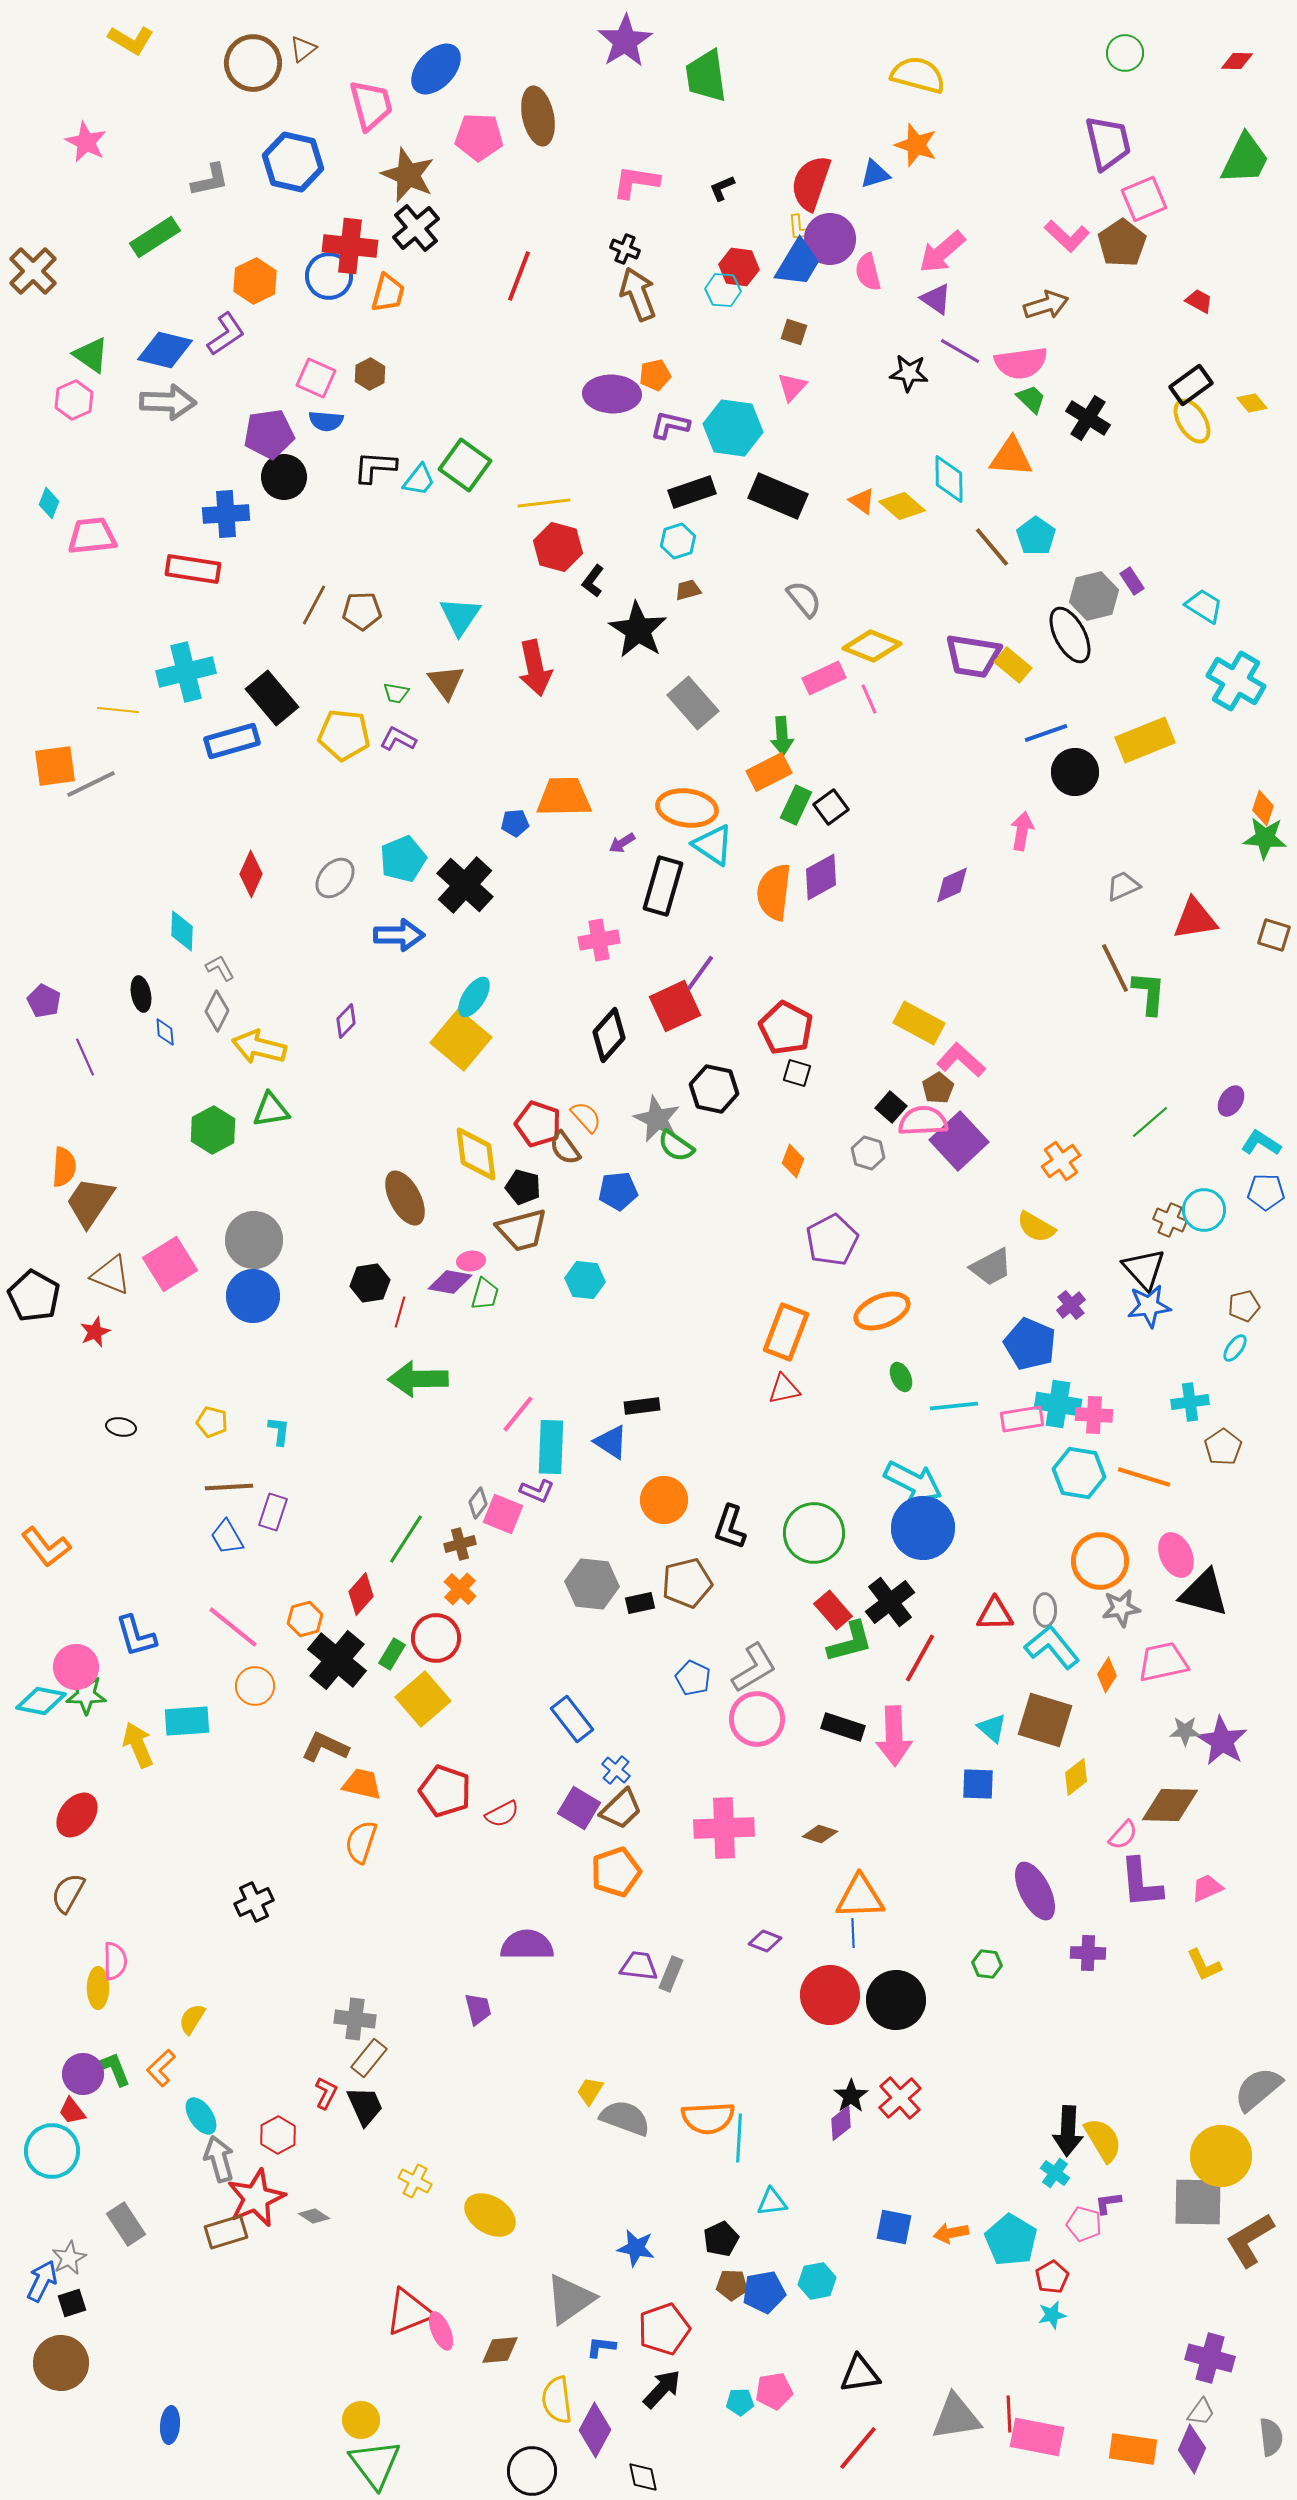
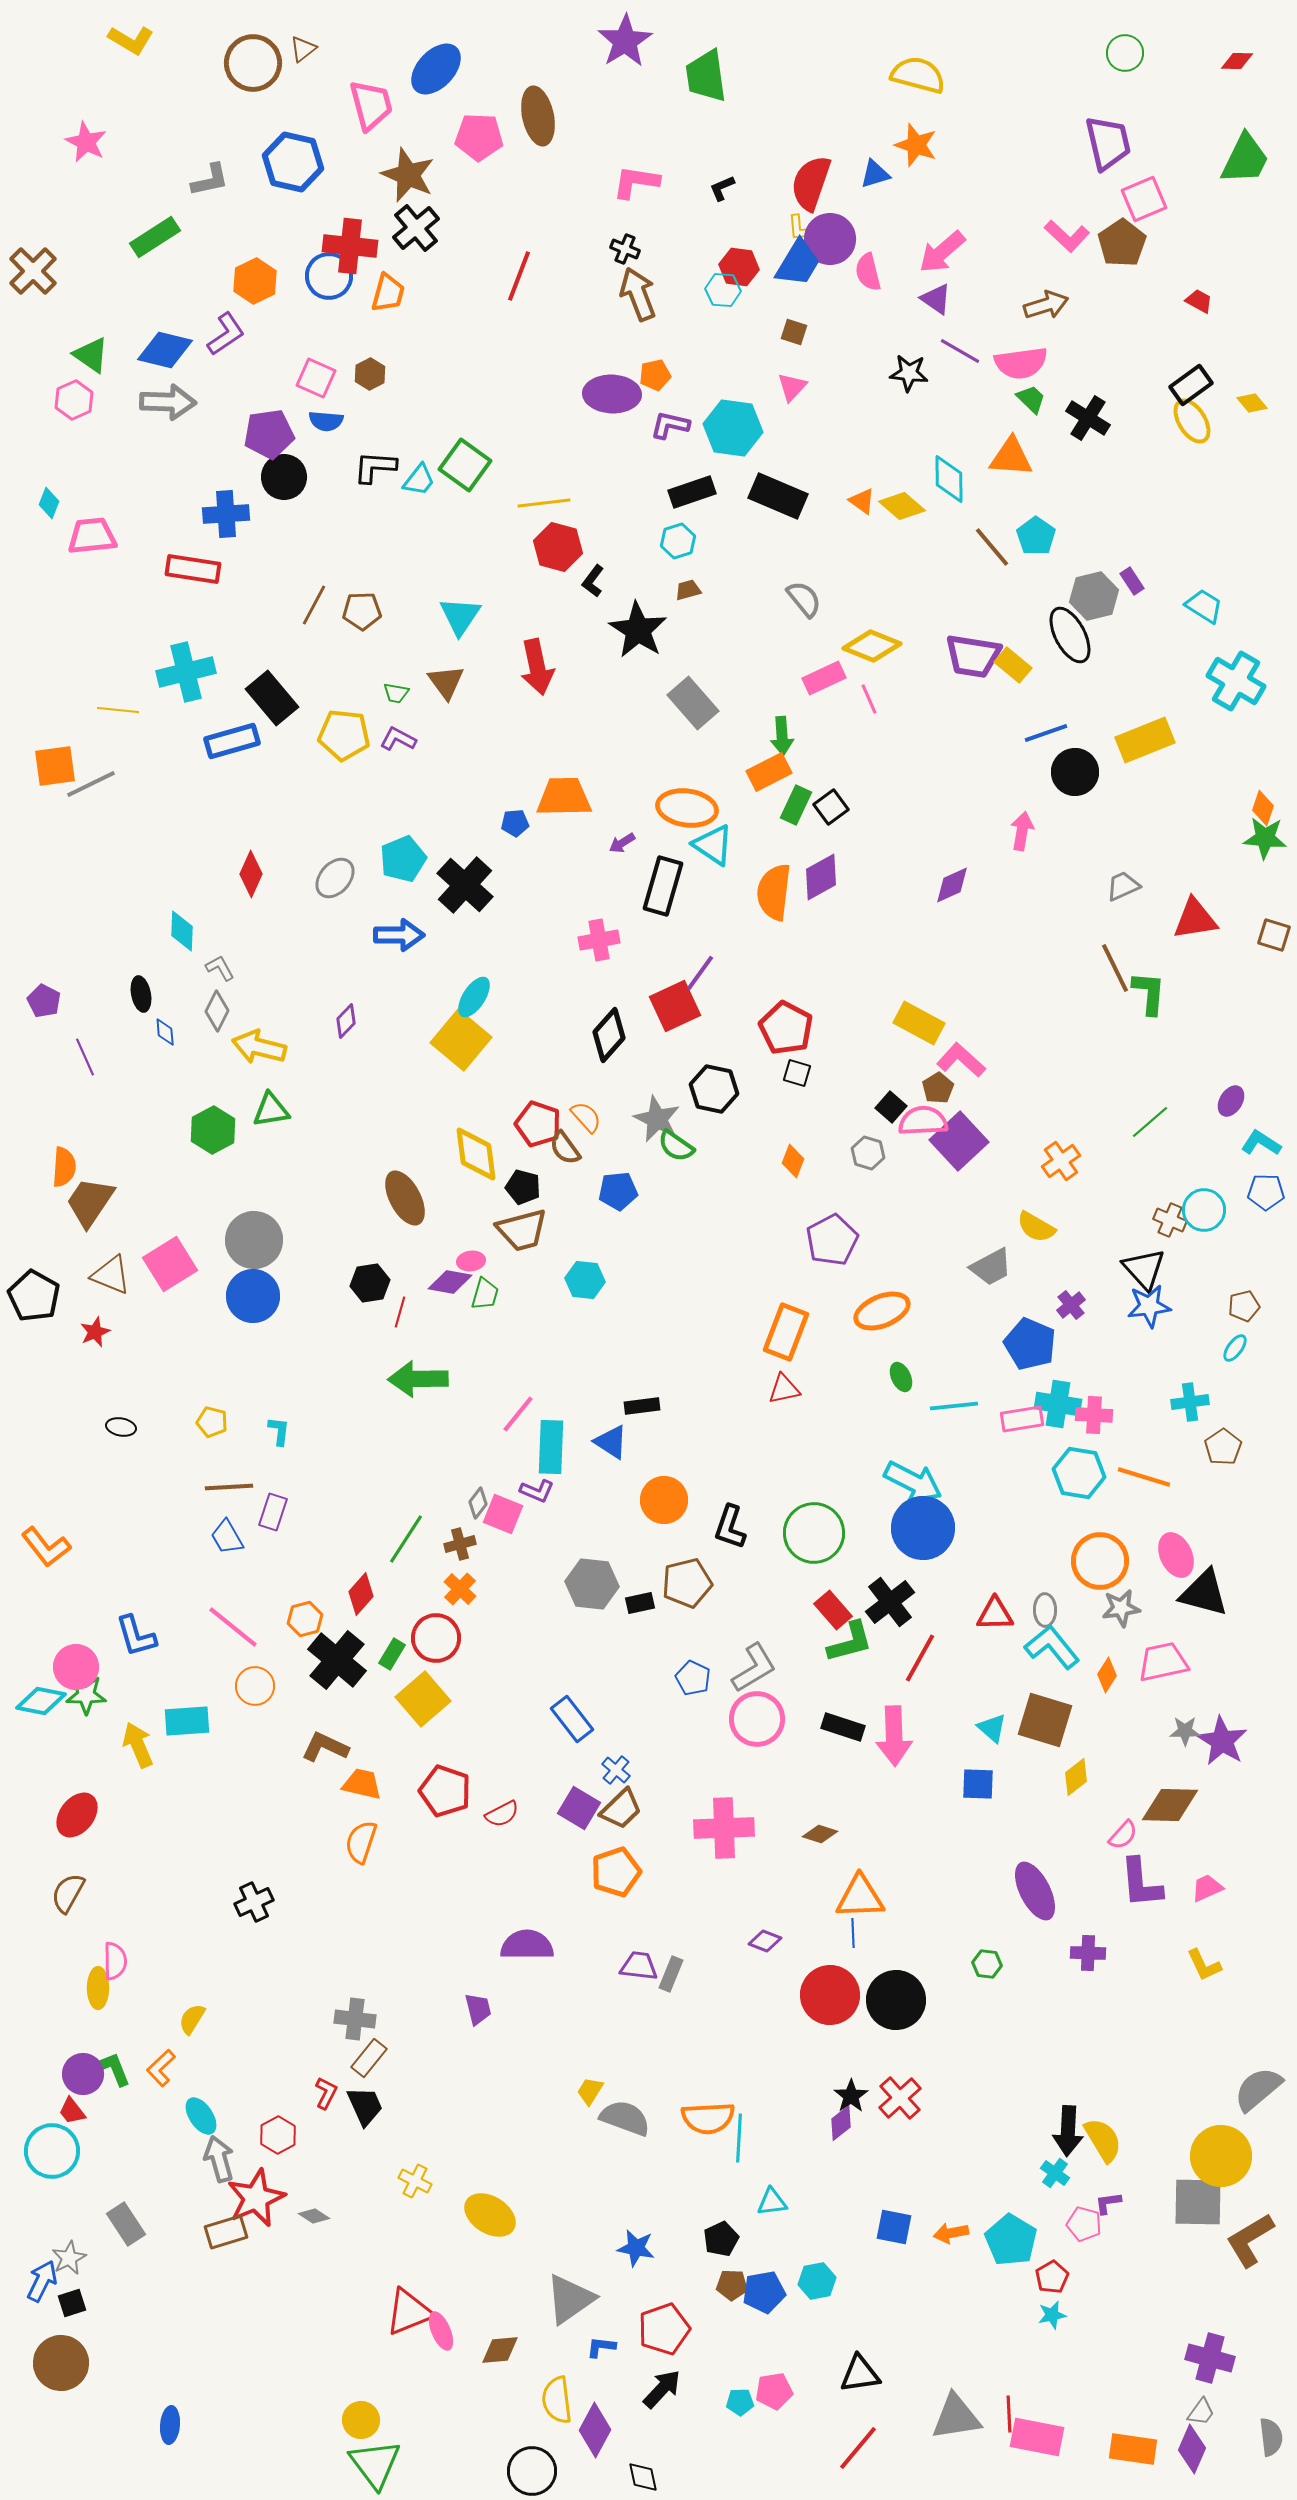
red arrow at (535, 668): moved 2 px right, 1 px up
